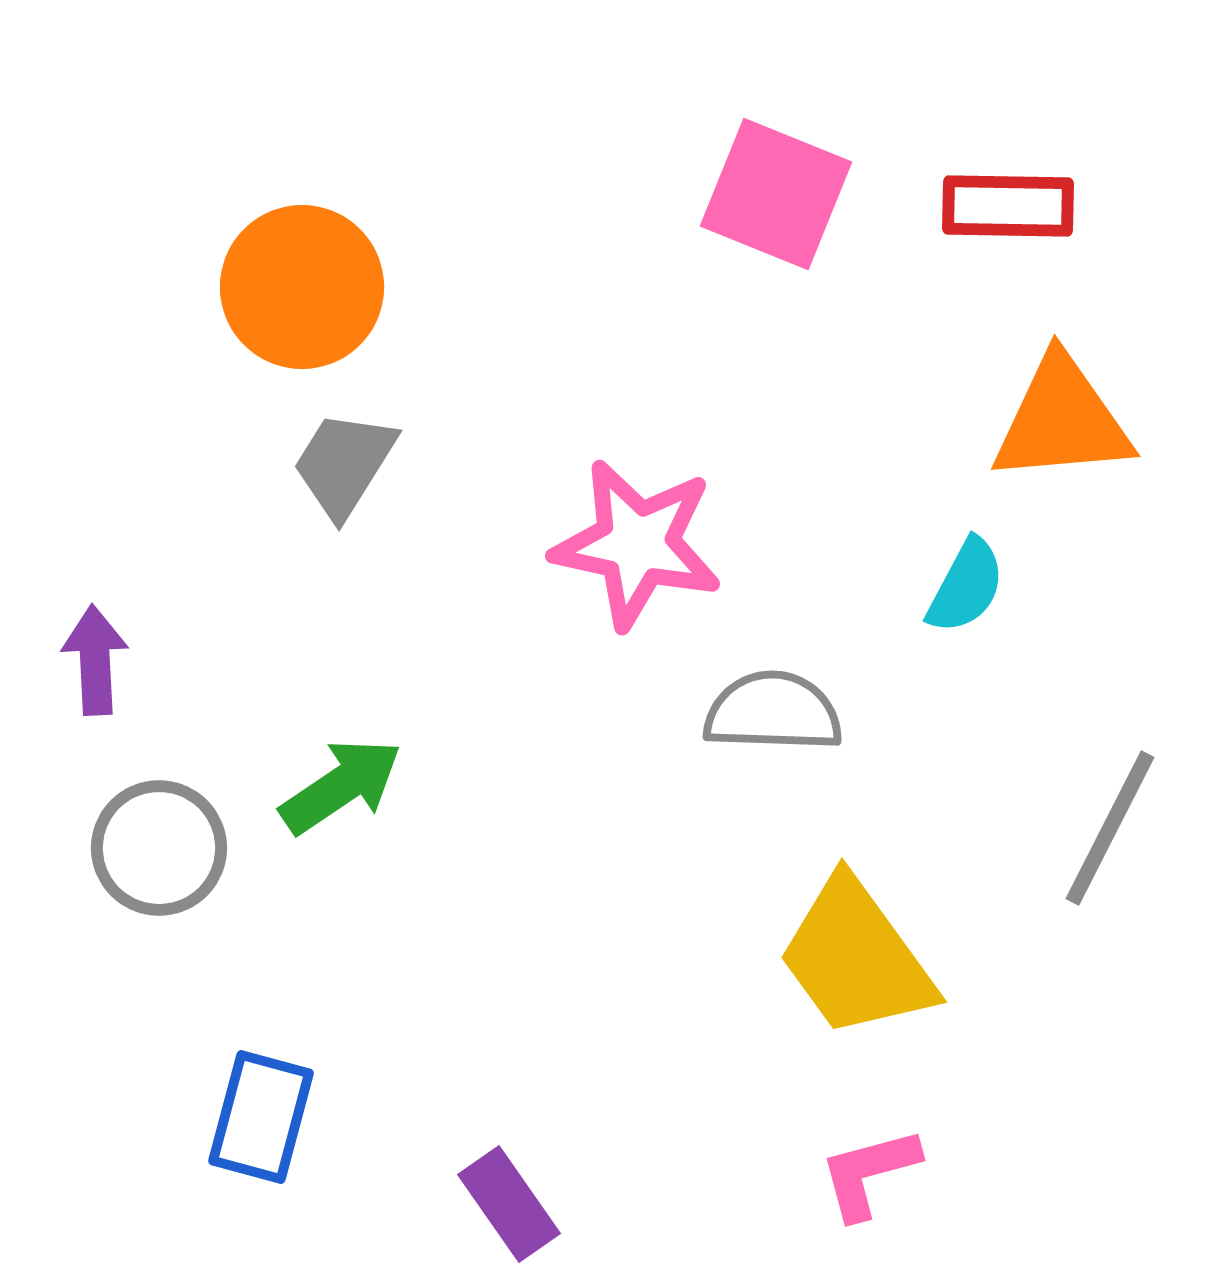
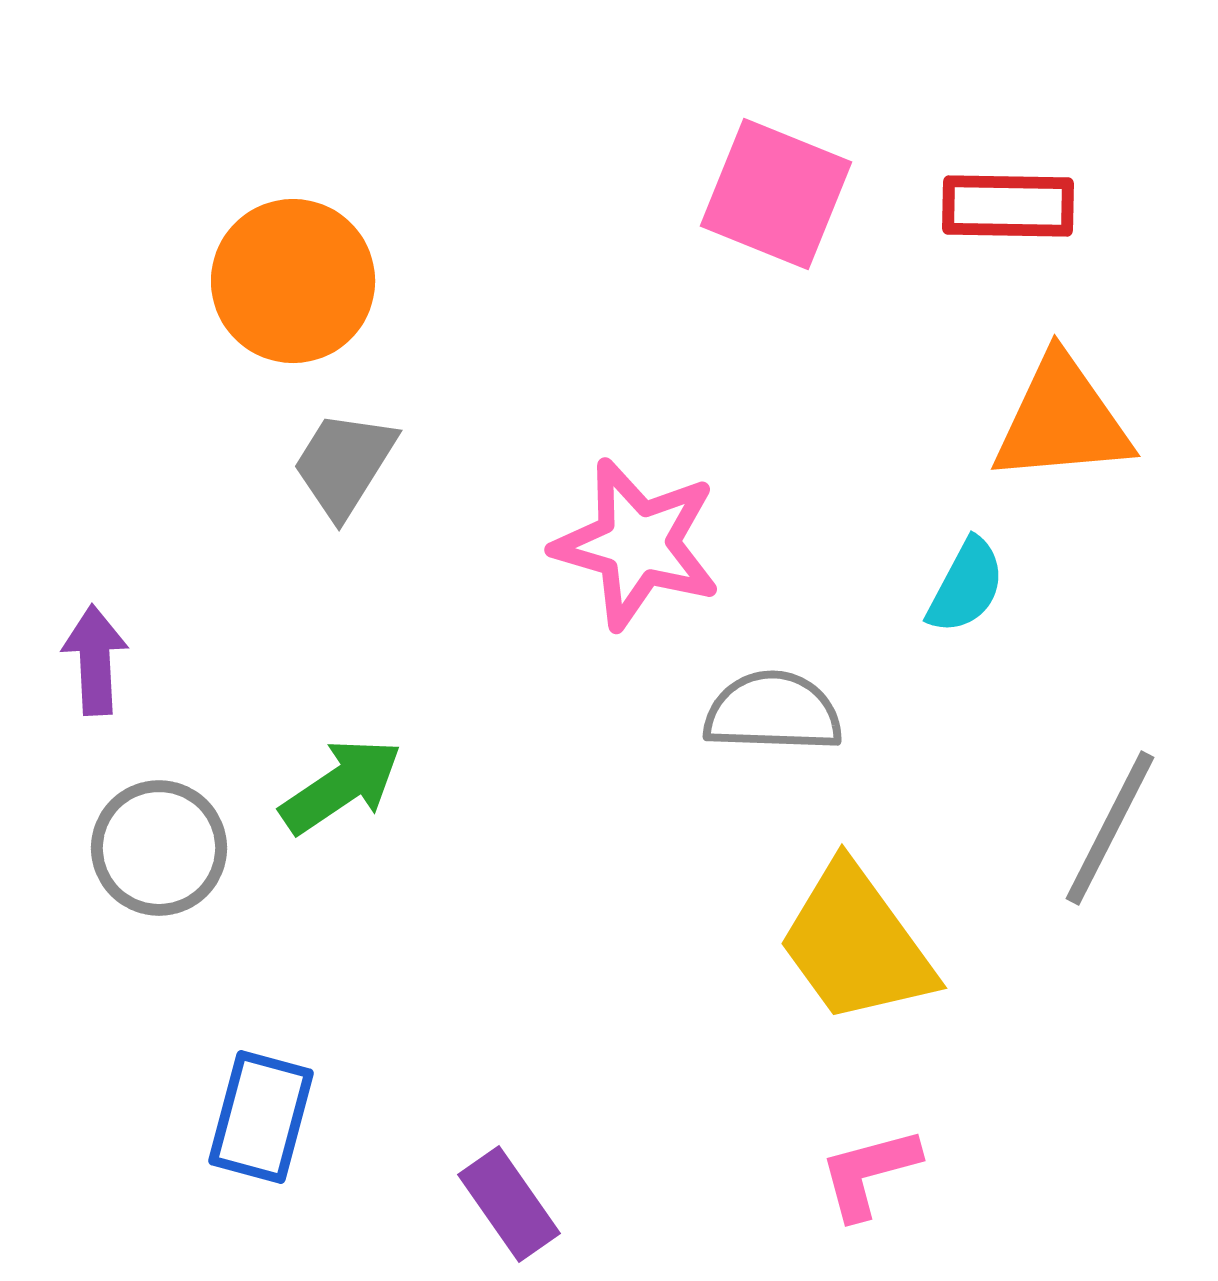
orange circle: moved 9 px left, 6 px up
pink star: rotated 4 degrees clockwise
yellow trapezoid: moved 14 px up
